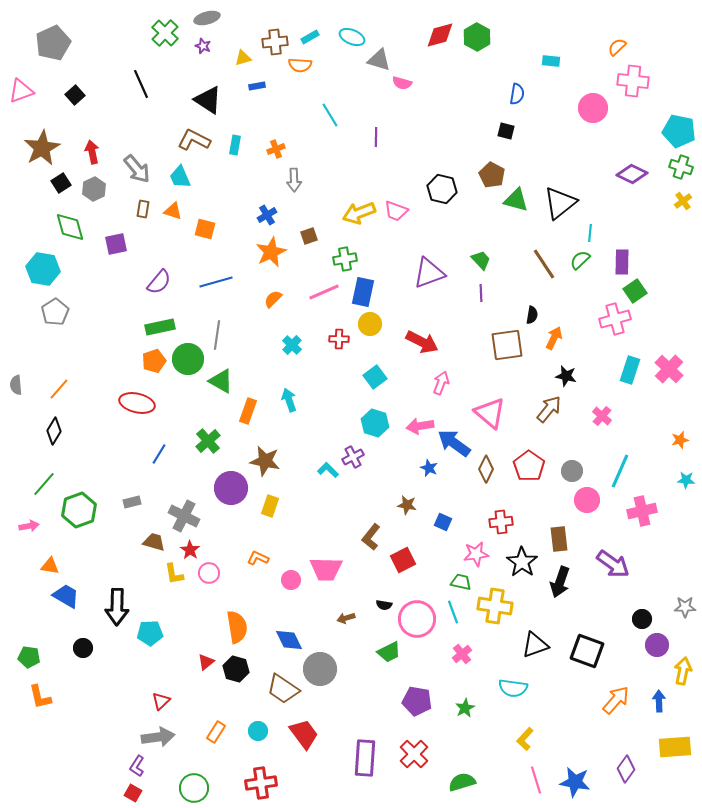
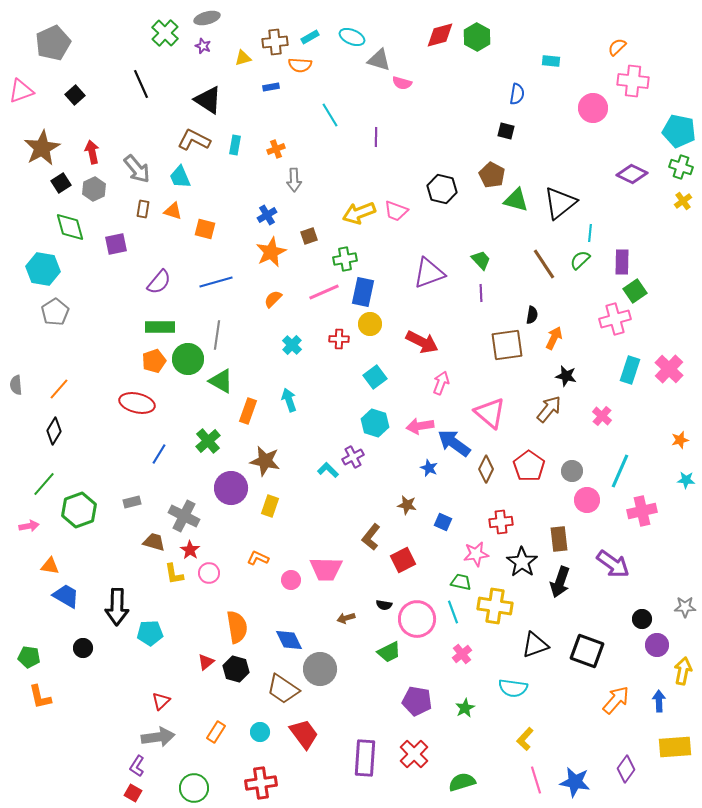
blue rectangle at (257, 86): moved 14 px right, 1 px down
green rectangle at (160, 327): rotated 12 degrees clockwise
cyan circle at (258, 731): moved 2 px right, 1 px down
